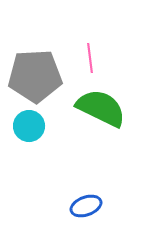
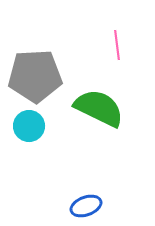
pink line: moved 27 px right, 13 px up
green semicircle: moved 2 px left
